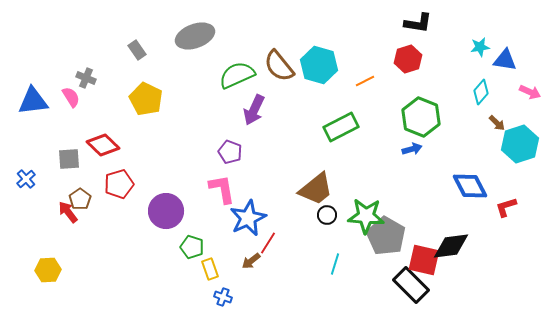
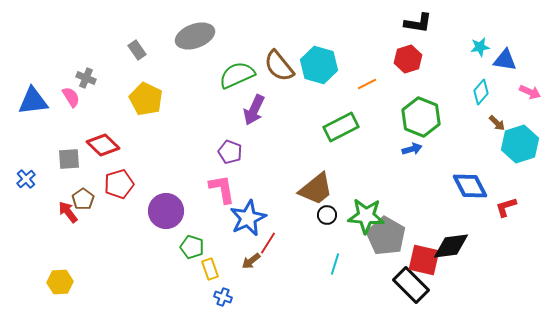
orange line at (365, 81): moved 2 px right, 3 px down
brown pentagon at (80, 199): moved 3 px right
yellow hexagon at (48, 270): moved 12 px right, 12 px down
